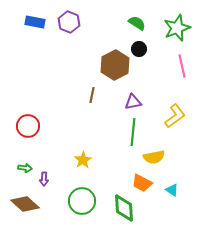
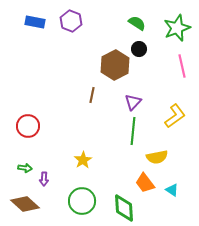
purple hexagon: moved 2 px right, 1 px up
purple triangle: rotated 36 degrees counterclockwise
green line: moved 1 px up
yellow semicircle: moved 3 px right
orange trapezoid: moved 3 px right; rotated 25 degrees clockwise
